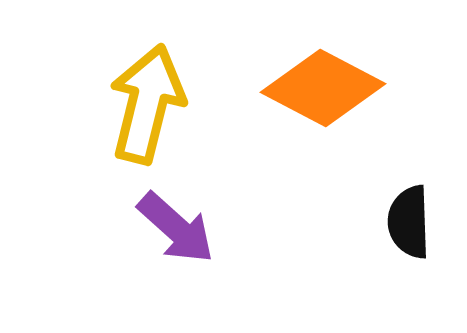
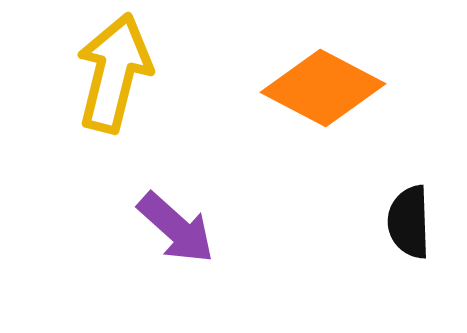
yellow arrow: moved 33 px left, 31 px up
